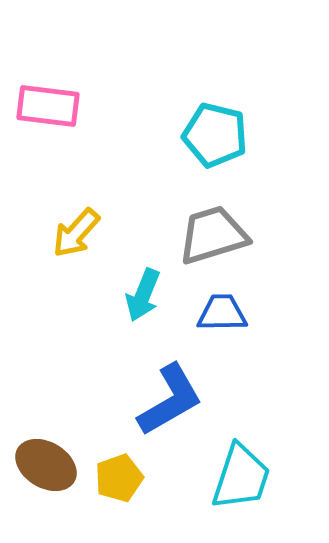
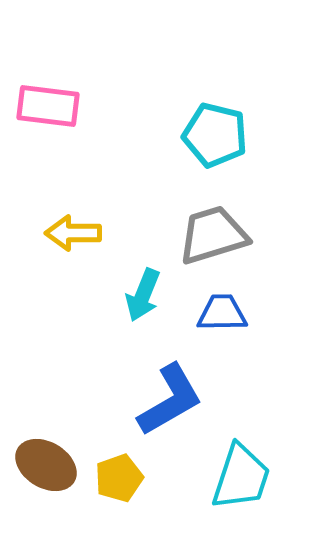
yellow arrow: moved 3 px left; rotated 48 degrees clockwise
